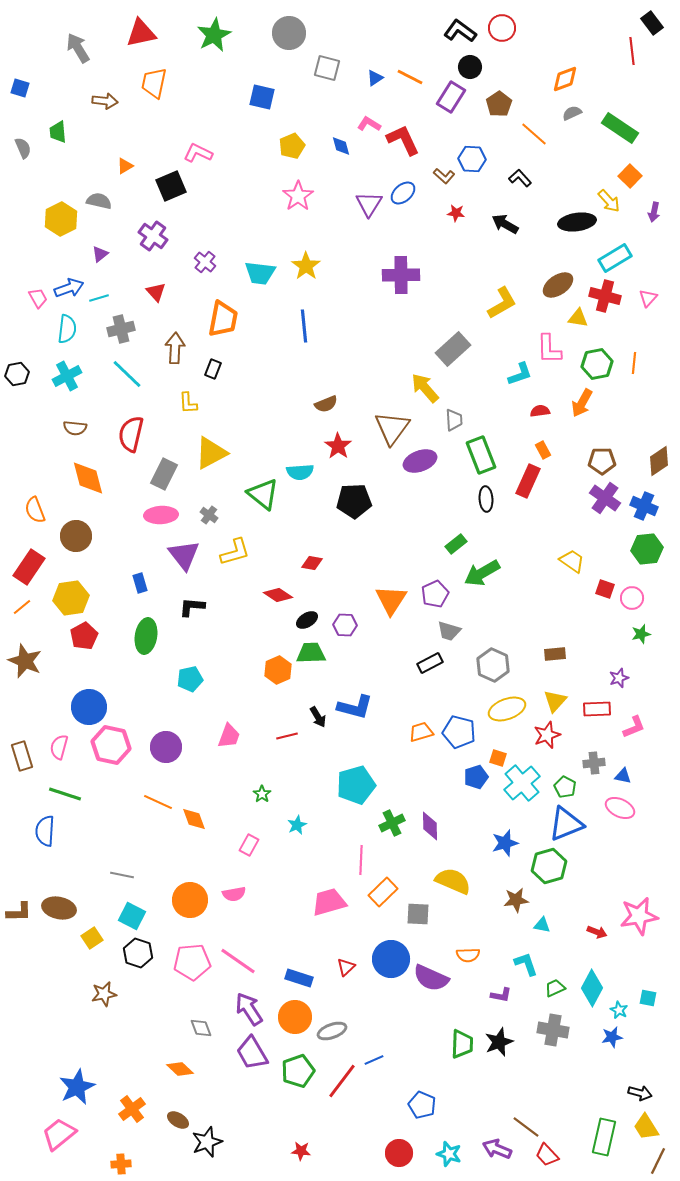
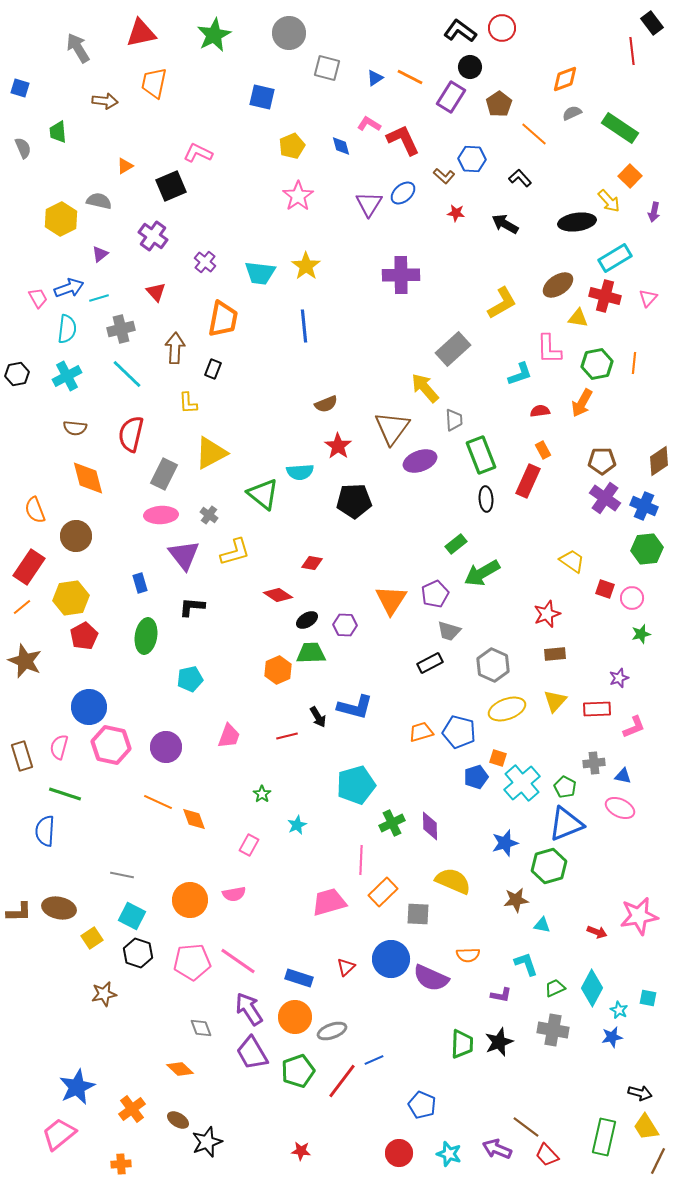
red star at (547, 735): moved 121 px up
